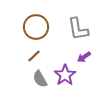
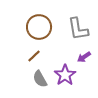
brown circle: moved 3 px right
